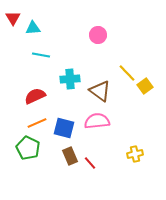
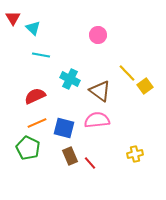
cyan triangle: rotated 49 degrees clockwise
cyan cross: rotated 30 degrees clockwise
pink semicircle: moved 1 px up
